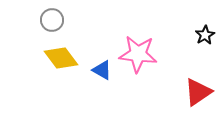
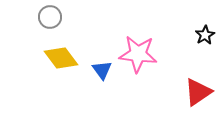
gray circle: moved 2 px left, 3 px up
blue triangle: rotated 25 degrees clockwise
